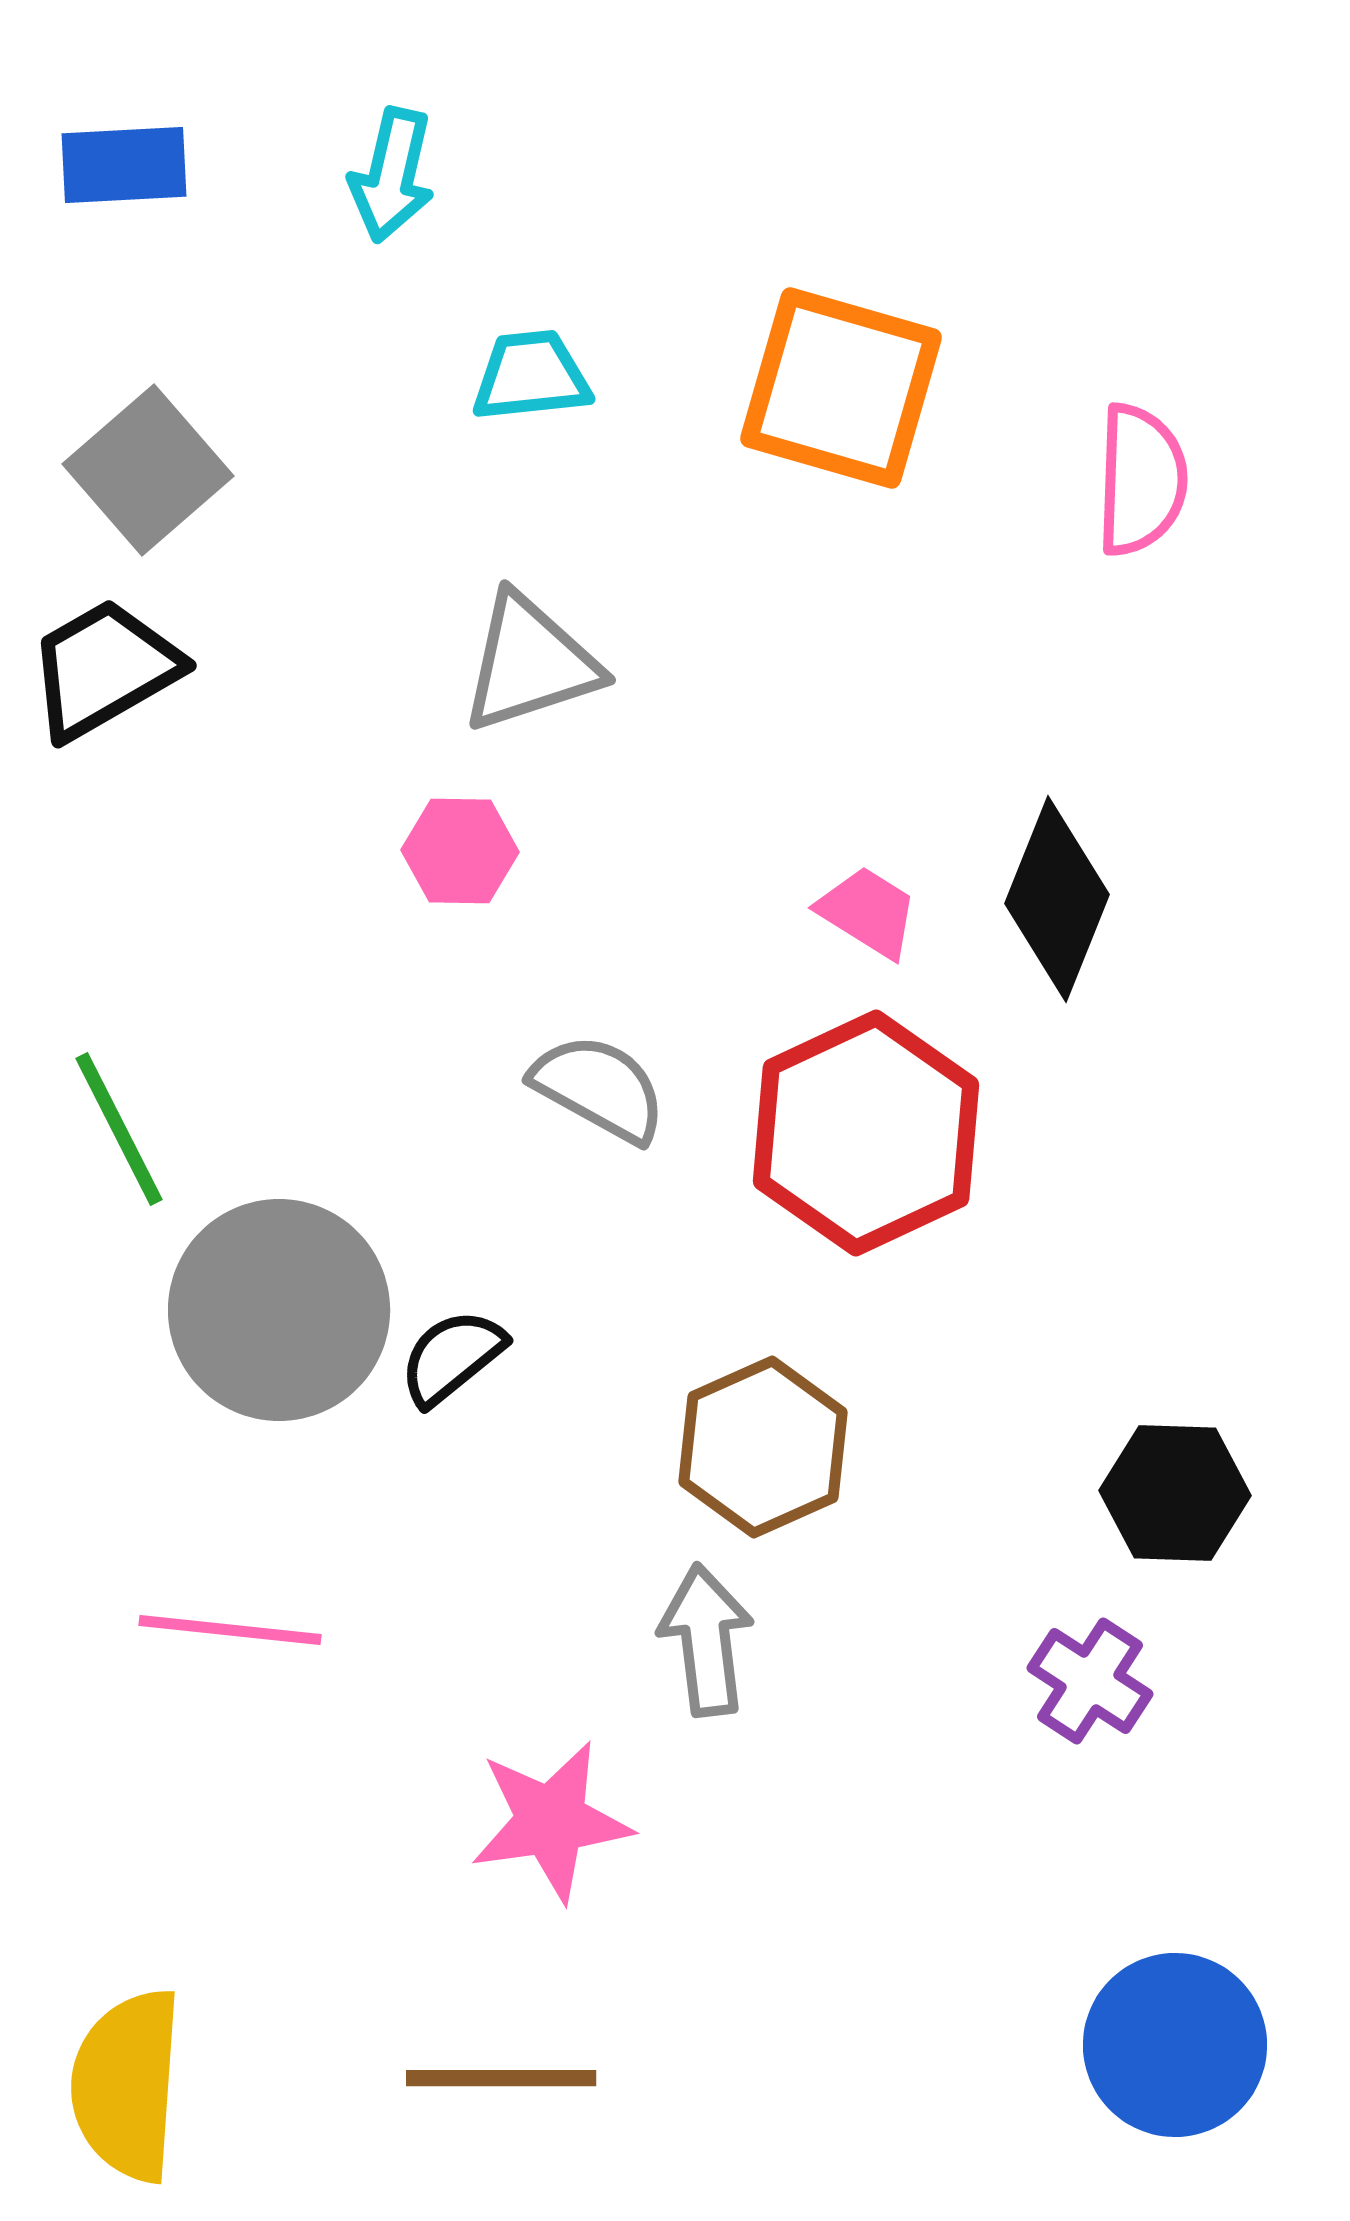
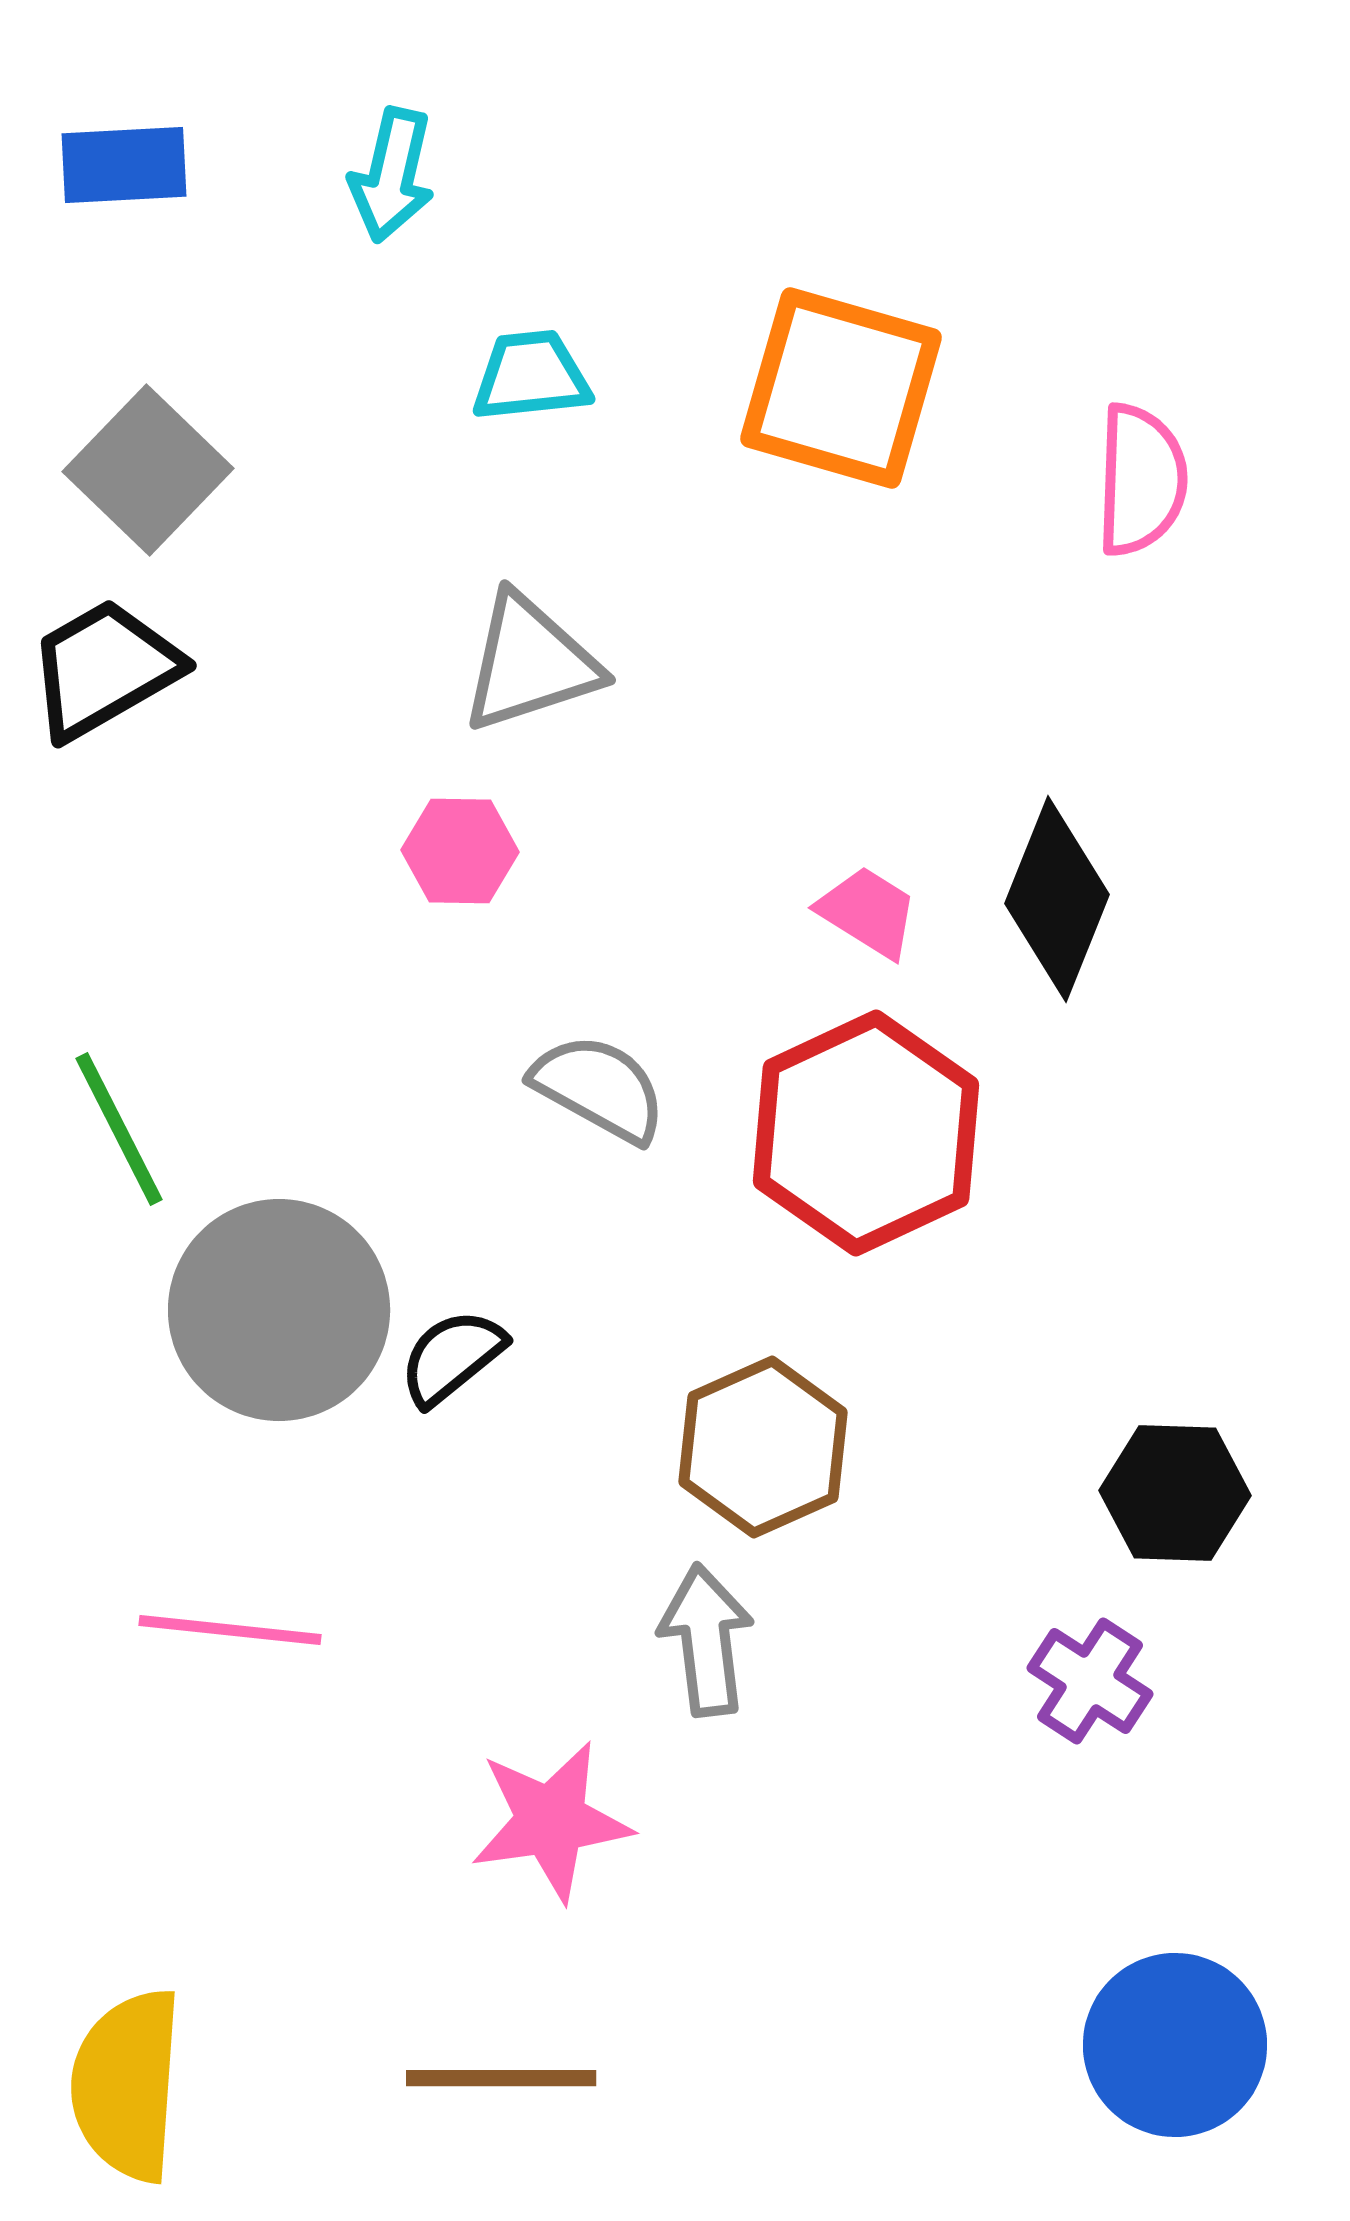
gray square: rotated 5 degrees counterclockwise
